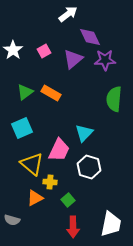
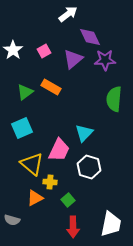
orange rectangle: moved 6 px up
